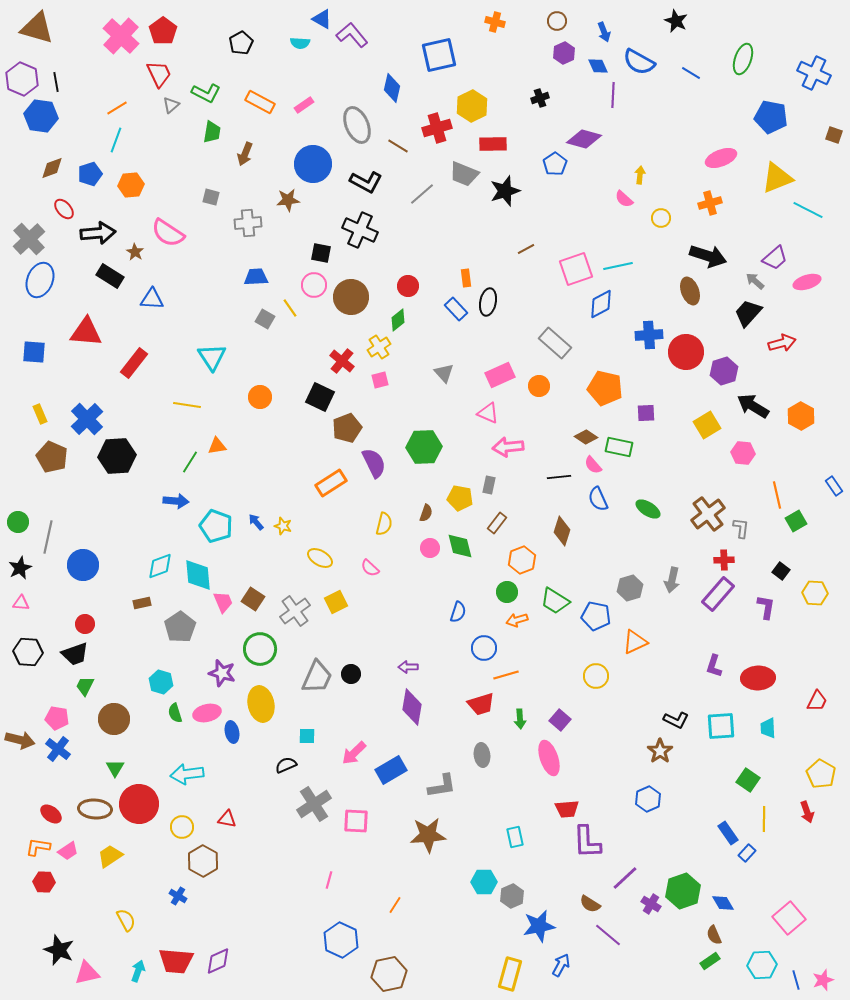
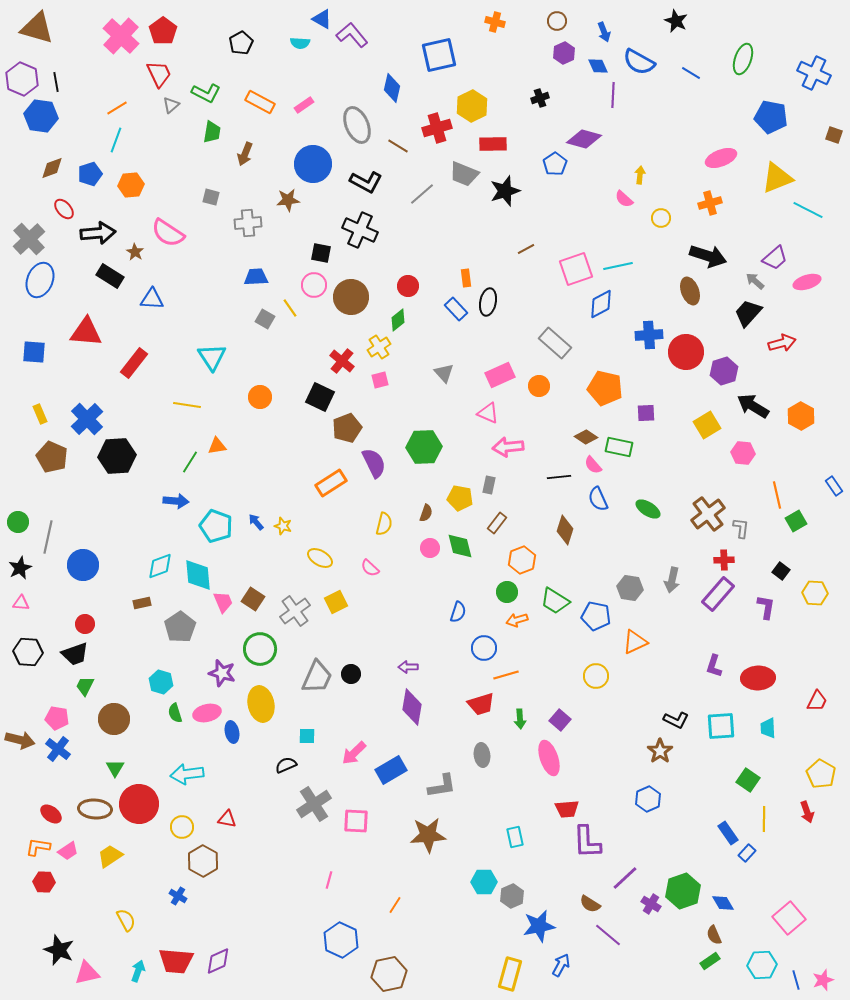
brown diamond at (562, 531): moved 3 px right, 1 px up
gray hexagon at (630, 588): rotated 25 degrees clockwise
